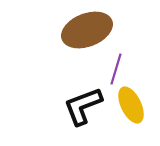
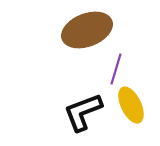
black L-shape: moved 6 px down
